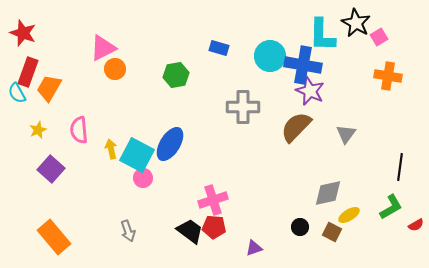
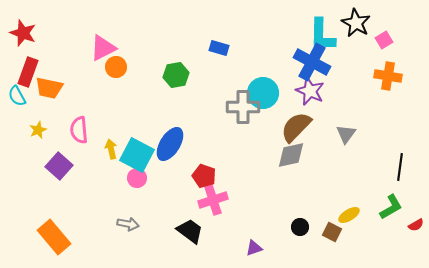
pink square: moved 5 px right, 3 px down
cyan circle: moved 7 px left, 37 px down
blue cross: moved 9 px right, 3 px up; rotated 18 degrees clockwise
orange circle: moved 1 px right, 2 px up
orange trapezoid: rotated 108 degrees counterclockwise
cyan semicircle: moved 3 px down
purple square: moved 8 px right, 3 px up
pink circle: moved 6 px left
gray diamond: moved 37 px left, 38 px up
red pentagon: moved 10 px left, 51 px up; rotated 15 degrees clockwise
gray arrow: moved 7 px up; rotated 60 degrees counterclockwise
